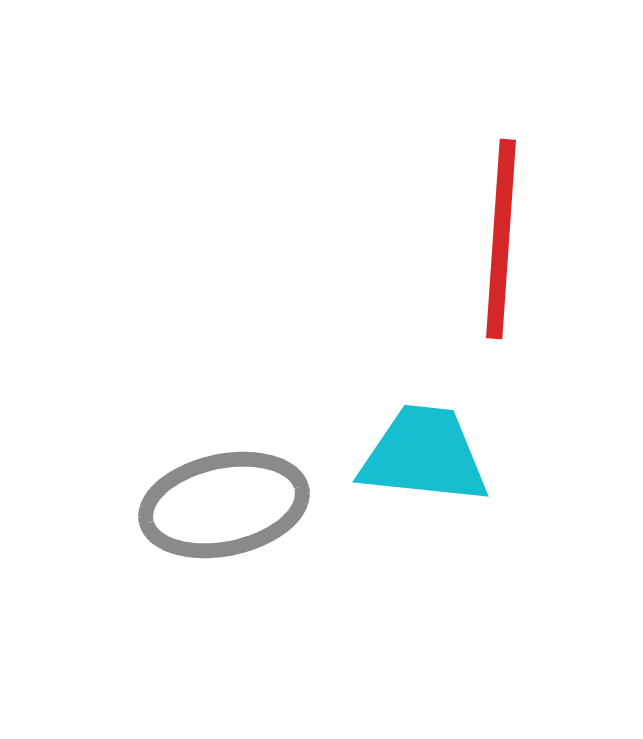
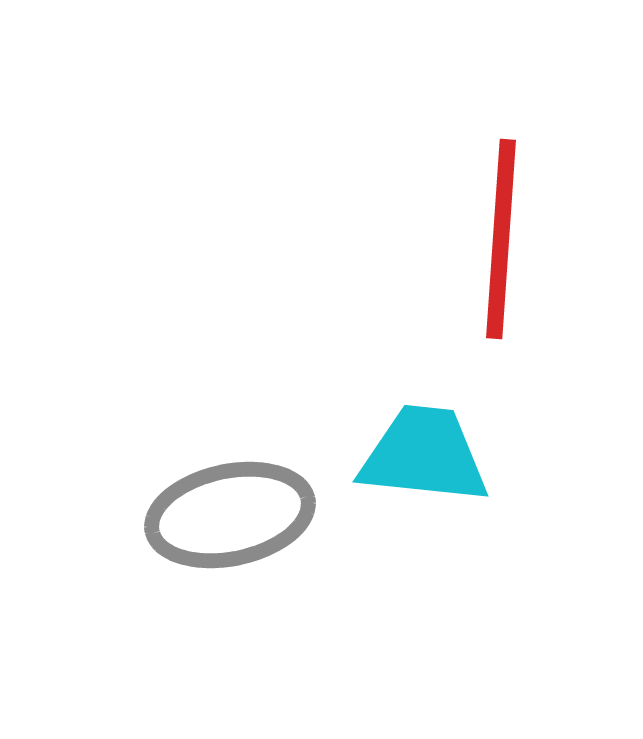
gray ellipse: moved 6 px right, 10 px down
